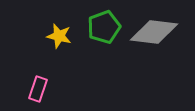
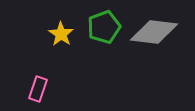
yellow star: moved 2 px right, 2 px up; rotated 20 degrees clockwise
